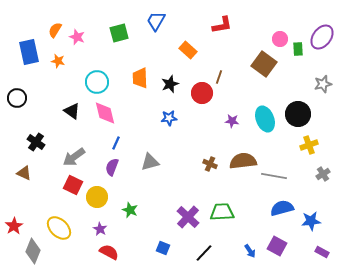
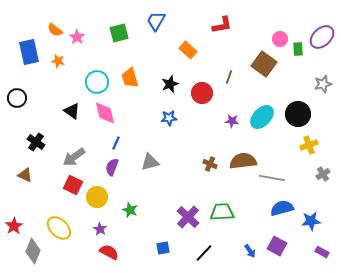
orange semicircle at (55, 30): rotated 84 degrees counterclockwise
pink star at (77, 37): rotated 14 degrees clockwise
purple ellipse at (322, 37): rotated 10 degrees clockwise
brown line at (219, 77): moved 10 px right
orange trapezoid at (140, 78): moved 10 px left; rotated 15 degrees counterclockwise
cyan ellipse at (265, 119): moved 3 px left, 2 px up; rotated 65 degrees clockwise
brown triangle at (24, 173): moved 1 px right, 2 px down
gray line at (274, 176): moved 2 px left, 2 px down
blue square at (163, 248): rotated 32 degrees counterclockwise
